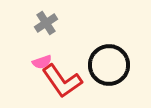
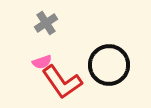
red L-shape: moved 1 px down
